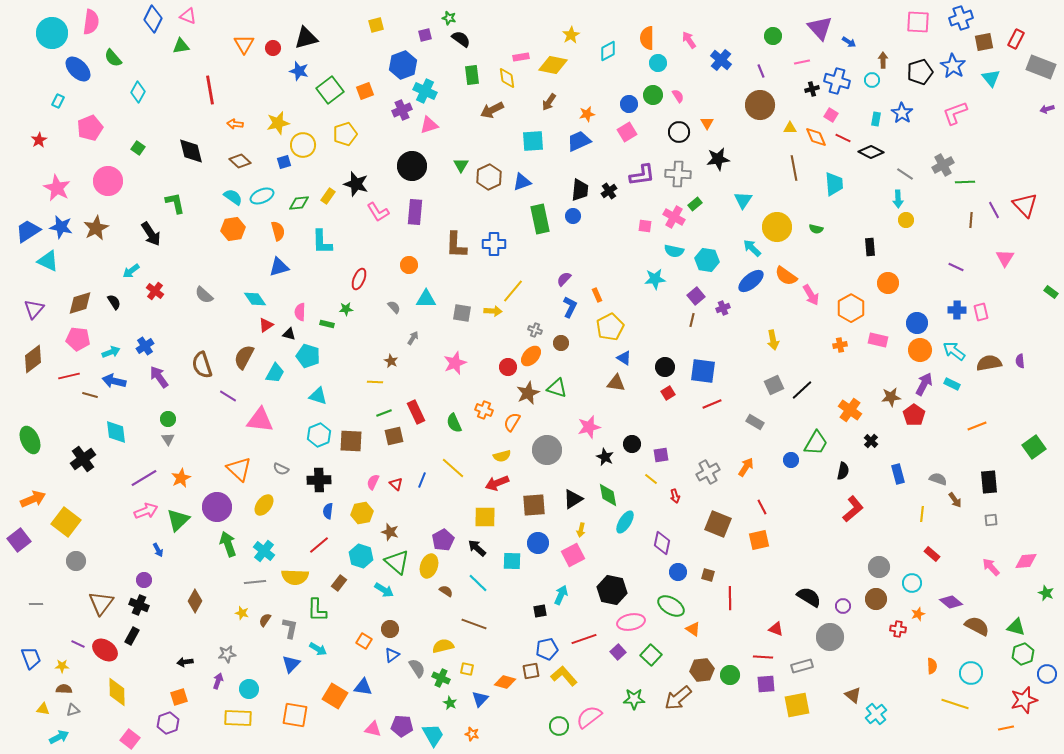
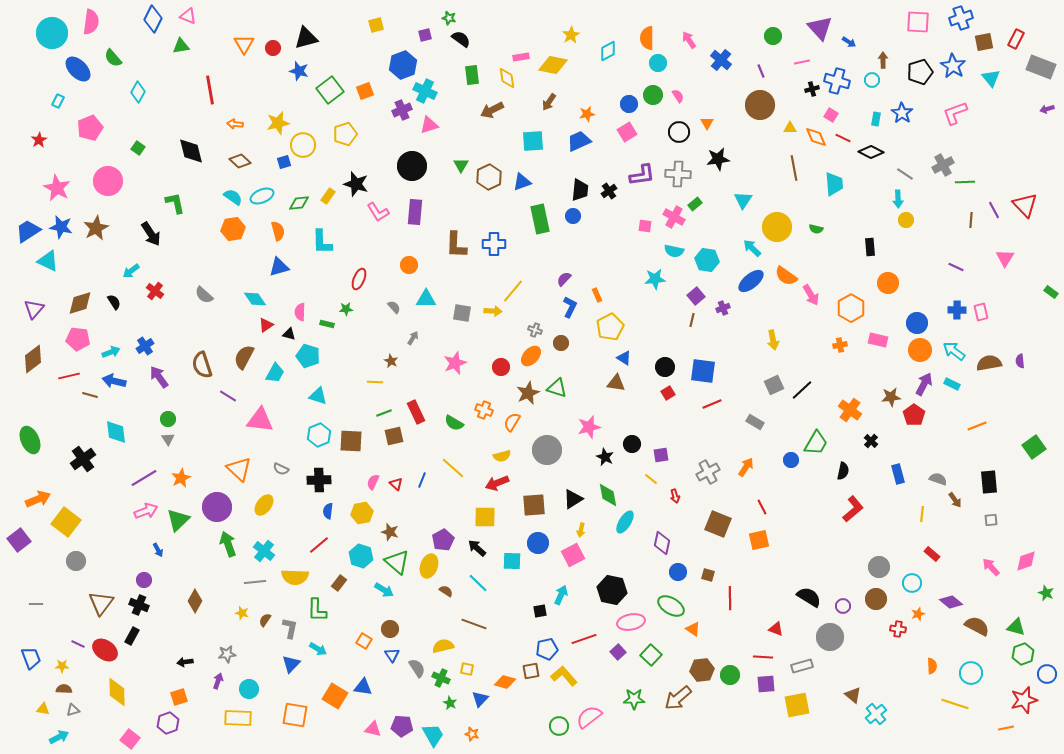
red circle at (508, 367): moved 7 px left
green semicircle at (454, 423): rotated 36 degrees counterclockwise
orange arrow at (33, 499): moved 5 px right
pink diamond at (1026, 561): rotated 15 degrees counterclockwise
blue triangle at (392, 655): rotated 28 degrees counterclockwise
